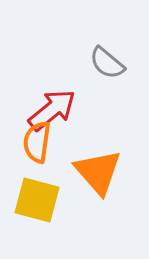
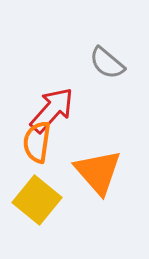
red arrow: rotated 9 degrees counterclockwise
yellow square: rotated 24 degrees clockwise
